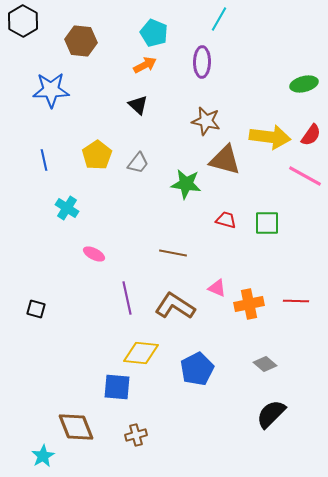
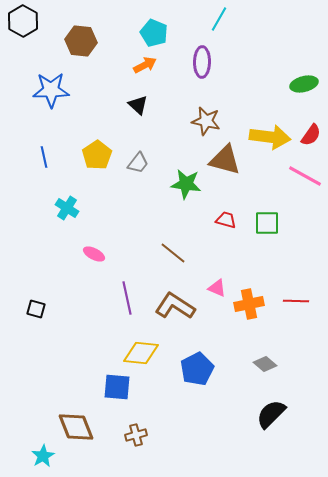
blue line: moved 3 px up
brown line: rotated 28 degrees clockwise
